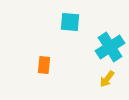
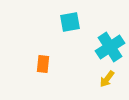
cyan square: rotated 15 degrees counterclockwise
orange rectangle: moved 1 px left, 1 px up
